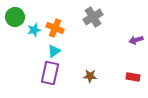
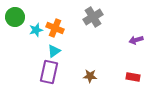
cyan star: moved 2 px right
purple rectangle: moved 1 px left, 1 px up
